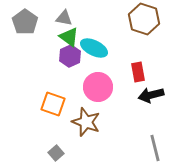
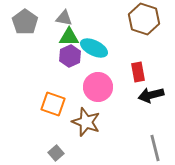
green triangle: rotated 35 degrees counterclockwise
